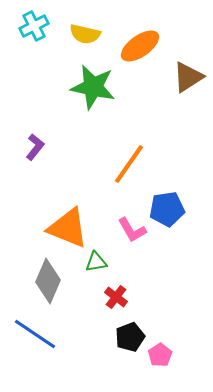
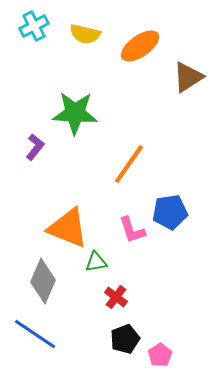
green star: moved 18 px left, 26 px down; rotated 9 degrees counterclockwise
blue pentagon: moved 3 px right, 3 px down
pink L-shape: rotated 12 degrees clockwise
gray diamond: moved 5 px left
black pentagon: moved 5 px left, 2 px down
